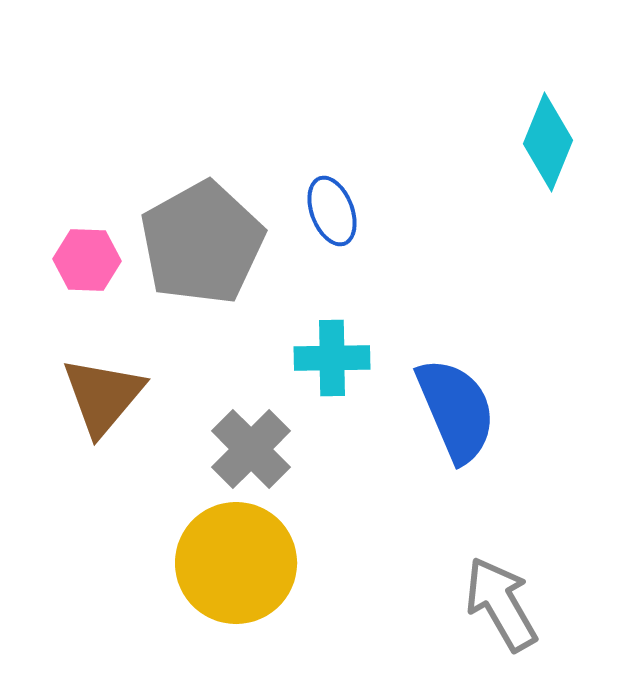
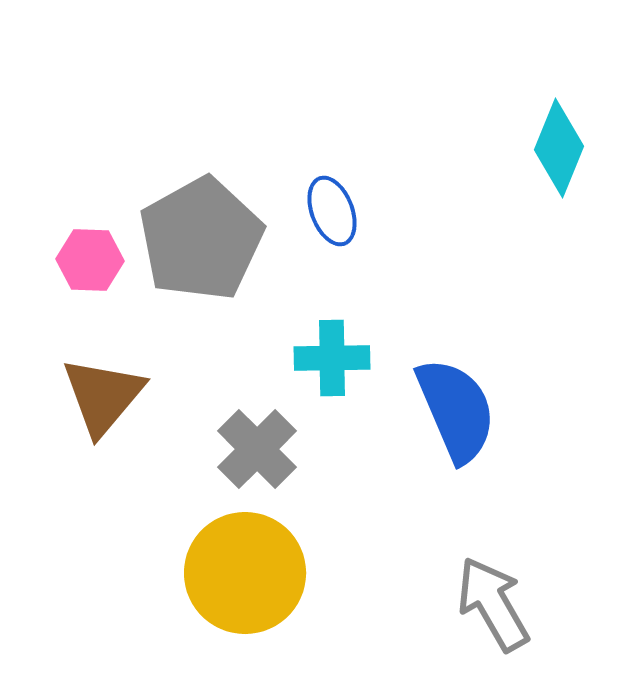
cyan diamond: moved 11 px right, 6 px down
gray pentagon: moved 1 px left, 4 px up
pink hexagon: moved 3 px right
gray cross: moved 6 px right
yellow circle: moved 9 px right, 10 px down
gray arrow: moved 8 px left
